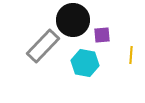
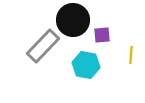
cyan hexagon: moved 1 px right, 2 px down
